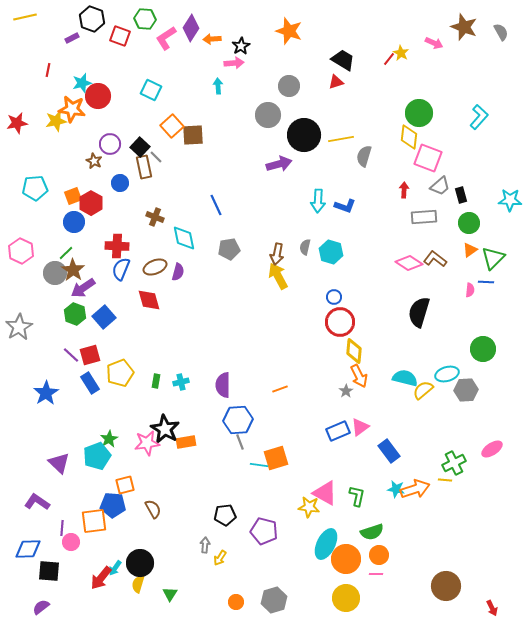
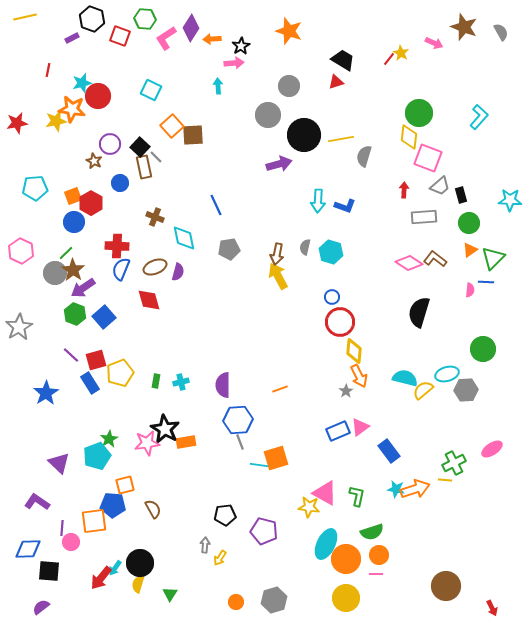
blue circle at (334, 297): moved 2 px left
red square at (90, 355): moved 6 px right, 5 px down
